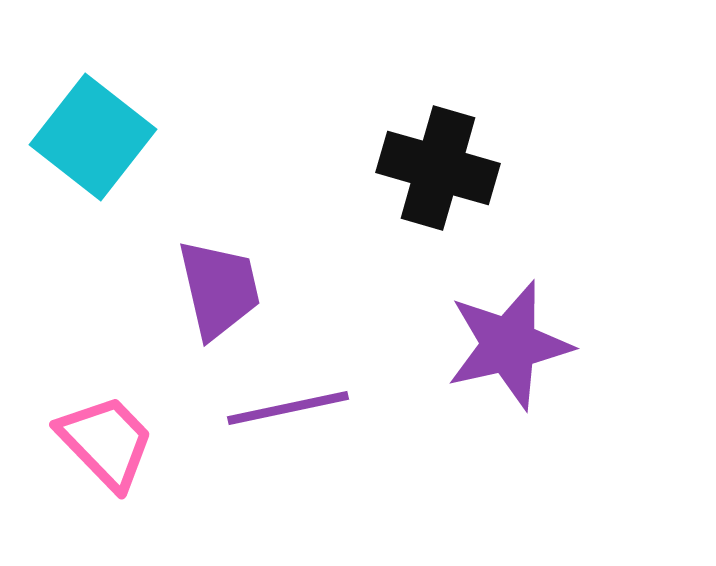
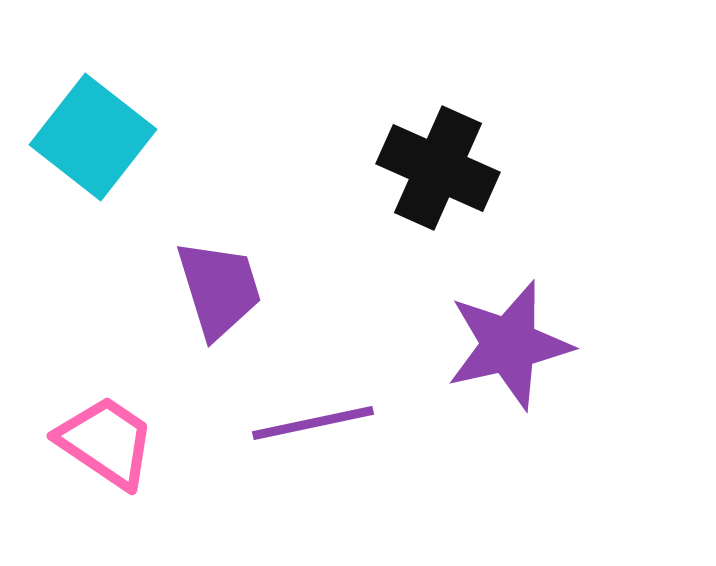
black cross: rotated 8 degrees clockwise
purple trapezoid: rotated 4 degrees counterclockwise
purple line: moved 25 px right, 15 px down
pink trapezoid: rotated 12 degrees counterclockwise
